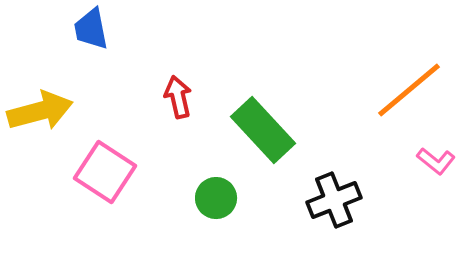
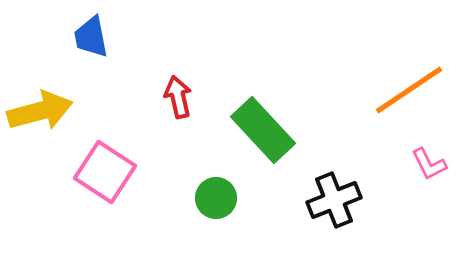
blue trapezoid: moved 8 px down
orange line: rotated 6 degrees clockwise
pink L-shape: moved 7 px left, 3 px down; rotated 24 degrees clockwise
